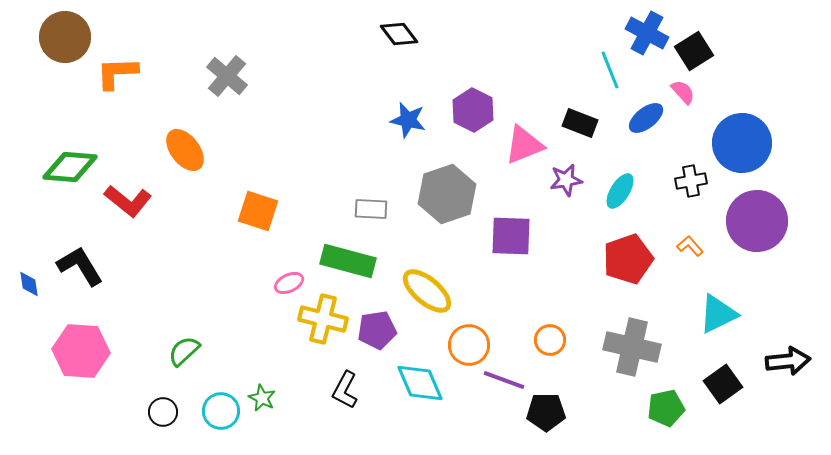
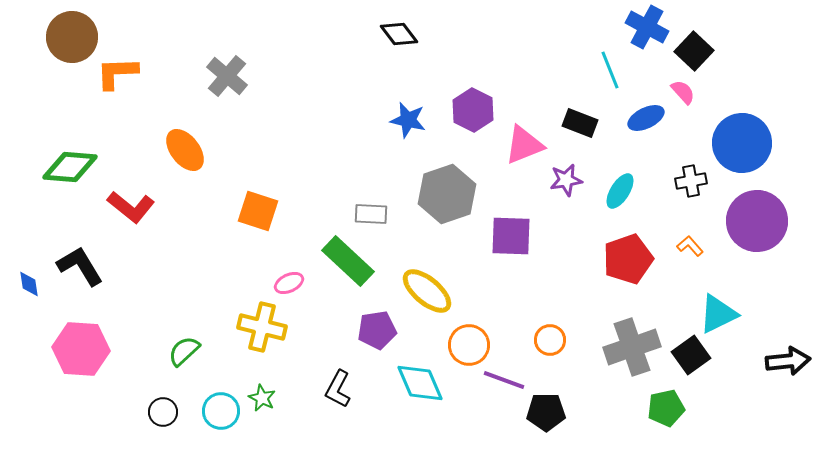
blue cross at (647, 33): moved 6 px up
brown circle at (65, 37): moved 7 px right
black square at (694, 51): rotated 15 degrees counterclockwise
blue ellipse at (646, 118): rotated 12 degrees clockwise
red L-shape at (128, 201): moved 3 px right, 6 px down
gray rectangle at (371, 209): moved 5 px down
green rectangle at (348, 261): rotated 28 degrees clockwise
yellow cross at (323, 319): moved 61 px left, 8 px down
gray cross at (632, 347): rotated 32 degrees counterclockwise
pink hexagon at (81, 351): moved 2 px up
black square at (723, 384): moved 32 px left, 29 px up
black L-shape at (345, 390): moved 7 px left, 1 px up
